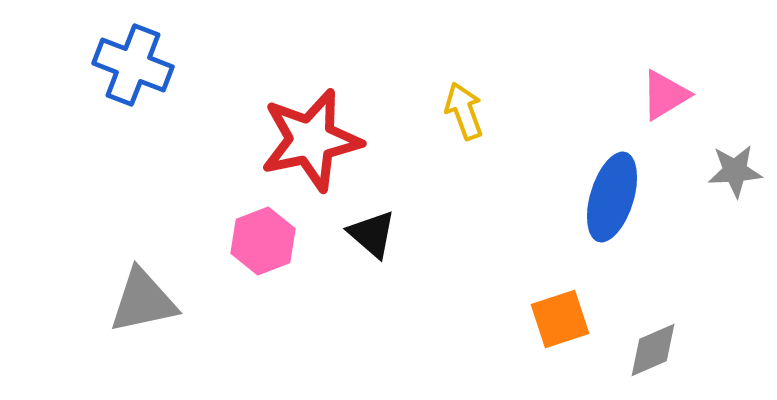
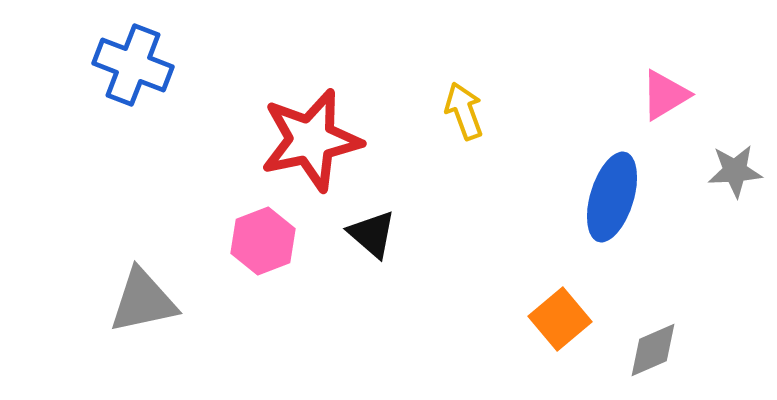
orange square: rotated 22 degrees counterclockwise
